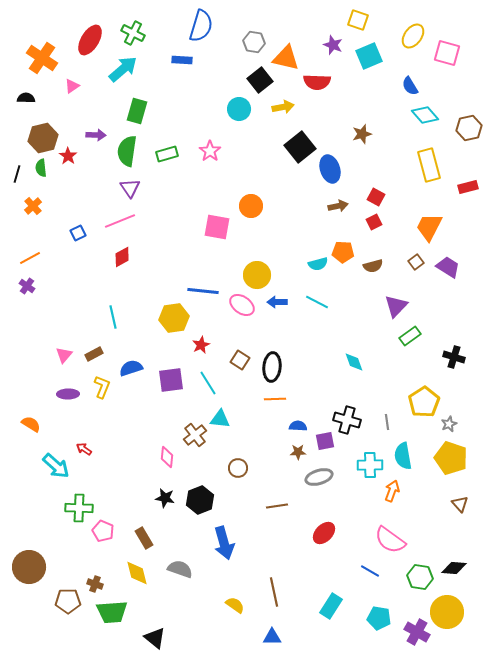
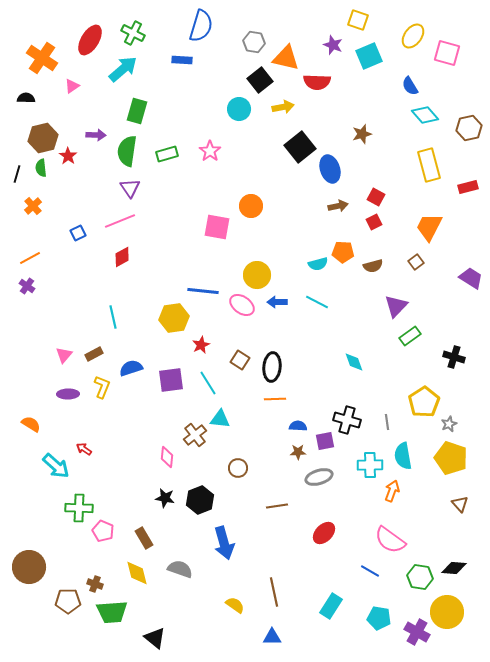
purple trapezoid at (448, 267): moved 23 px right, 11 px down
